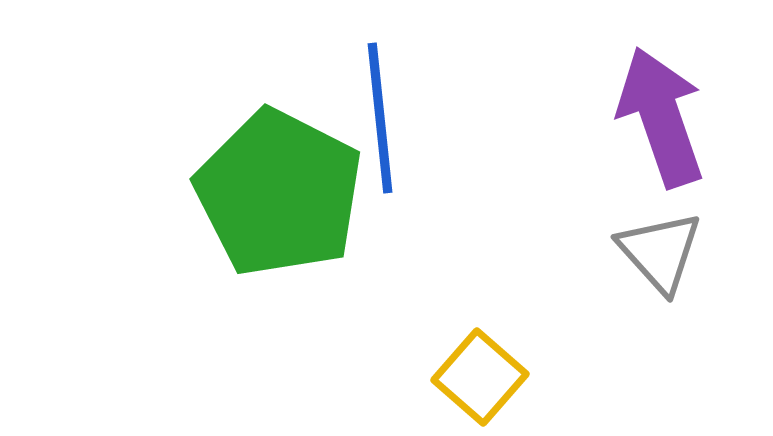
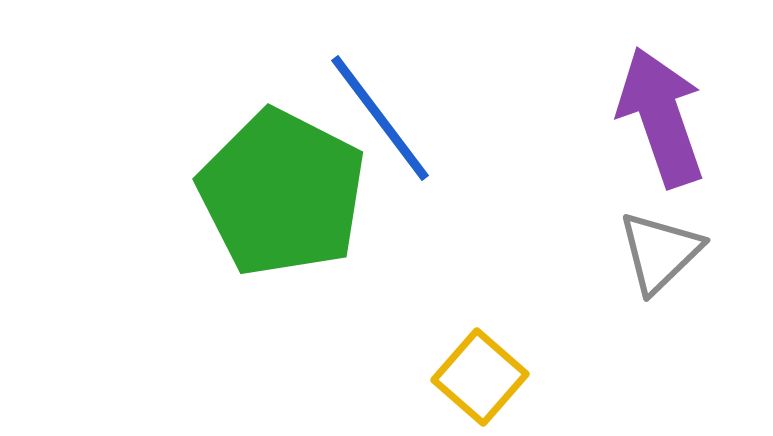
blue line: rotated 31 degrees counterclockwise
green pentagon: moved 3 px right
gray triangle: rotated 28 degrees clockwise
